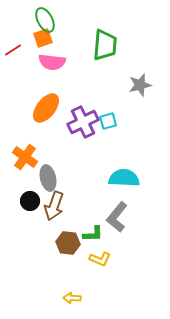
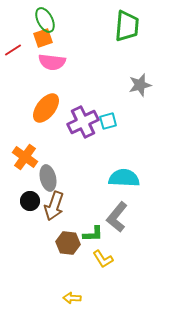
green trapezoid: moved 22 px right, 19 px up
yellow L-shape: moved 3 px right; rotated 35 degrees clockwise
